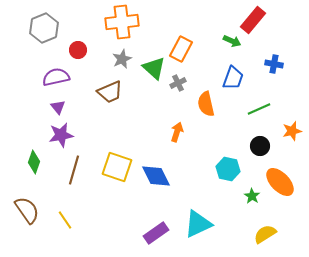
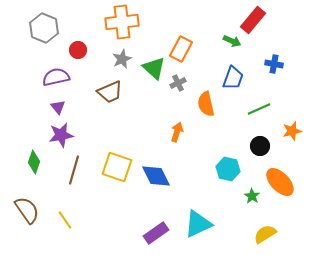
gray hexagon: rotated 16 degrees counterclockwise
